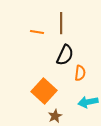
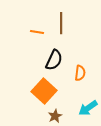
black semicircle: moved 11 px left, 5 px down
cyan arrow: moved 6 px down; rotated 24 degrees counterclockwise
